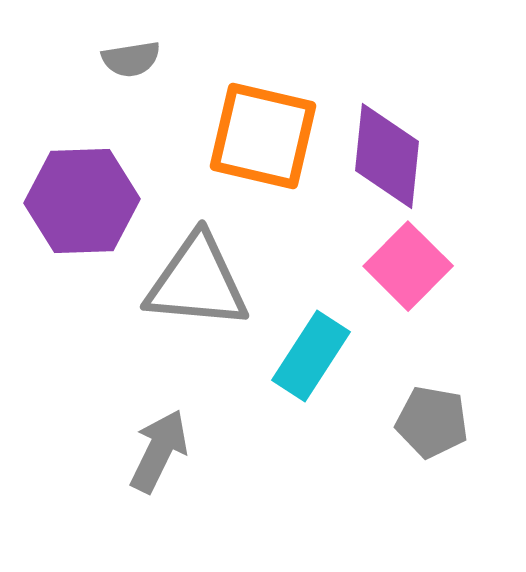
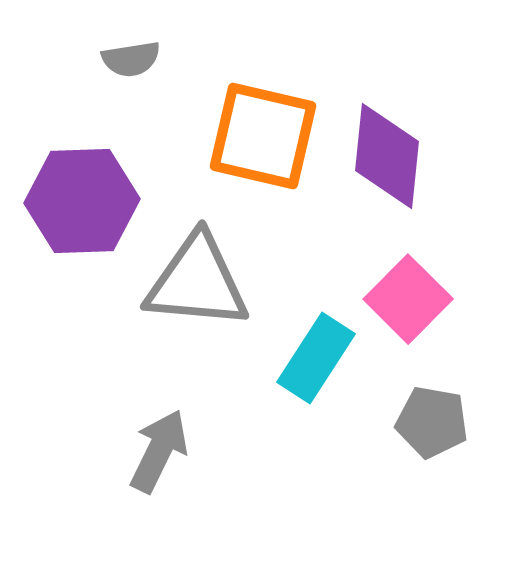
pink square: moved 33 px down
cyan rectangle: moved 5 px right, 2 px down
